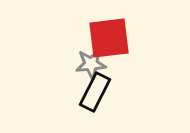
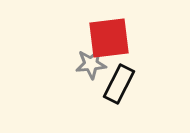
black rectangle: moved 24 px right, 8 px up
